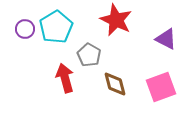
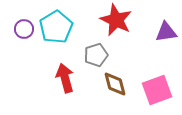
purple circle: moved 1 px left
purple triangle: moved 7 px up; rotated 35 degrees counterclockwise
gray pentagon: moved 7 px right; rotated 25 degrees clockwise
pink square: moved 4 px left, 3 px down
